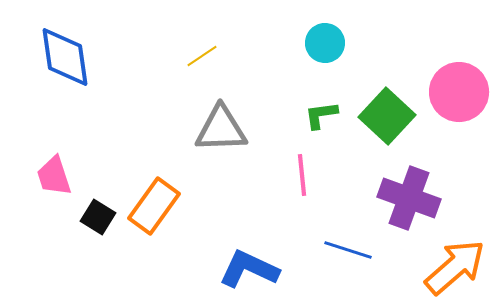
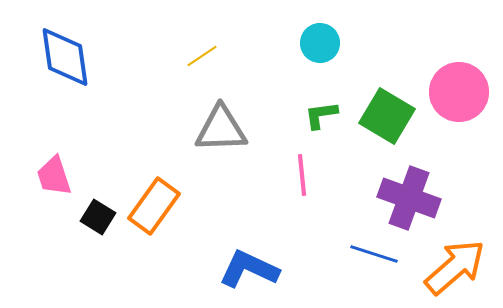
cyan circle: moved 5 px left
green square: rotated 12 degrees counterclockwise
blue line: moved 26 px right, 4 px down
